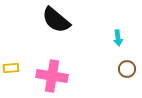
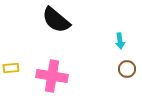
cyan arrow: moved 2 px right, 3 px down
